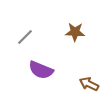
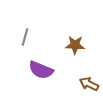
brown star: moved 13 px down
gray line: rotated 30 degrees counterclockwise
